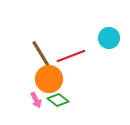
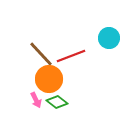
brown line: rotated 12 degrees counterclockwise
green diamond: moved 1 px left, 2 px down
